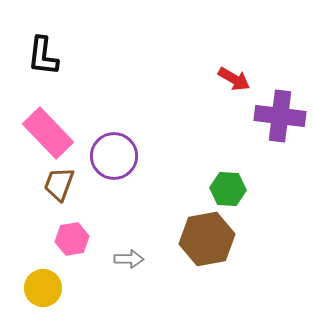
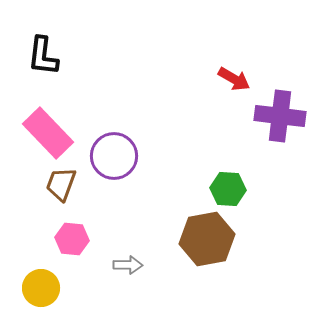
brown trapezoid: moved 2 px right
pink hexagon: rotated 16 degrees clockwise
gray arrow: moved 1 px left, 6 px down
yellow circle: moved 2 px left
